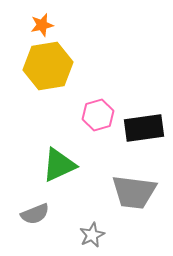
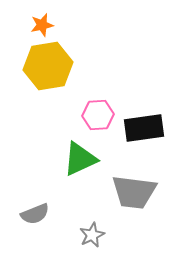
pink hexagon: rotated 12 degrees clockwise
green triangle: moved 21 px right, 6 px up
